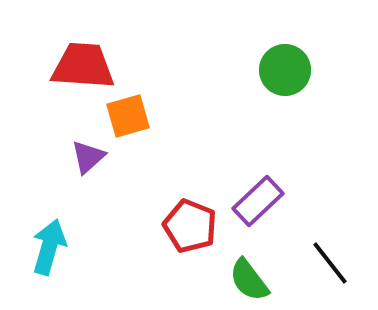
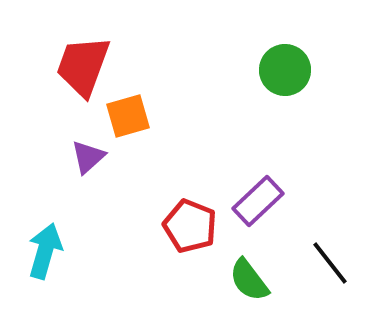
red trapezoid: rotated 74 degrees counterclockwise
cyan arrow: moved 4 px left, 4 px down
